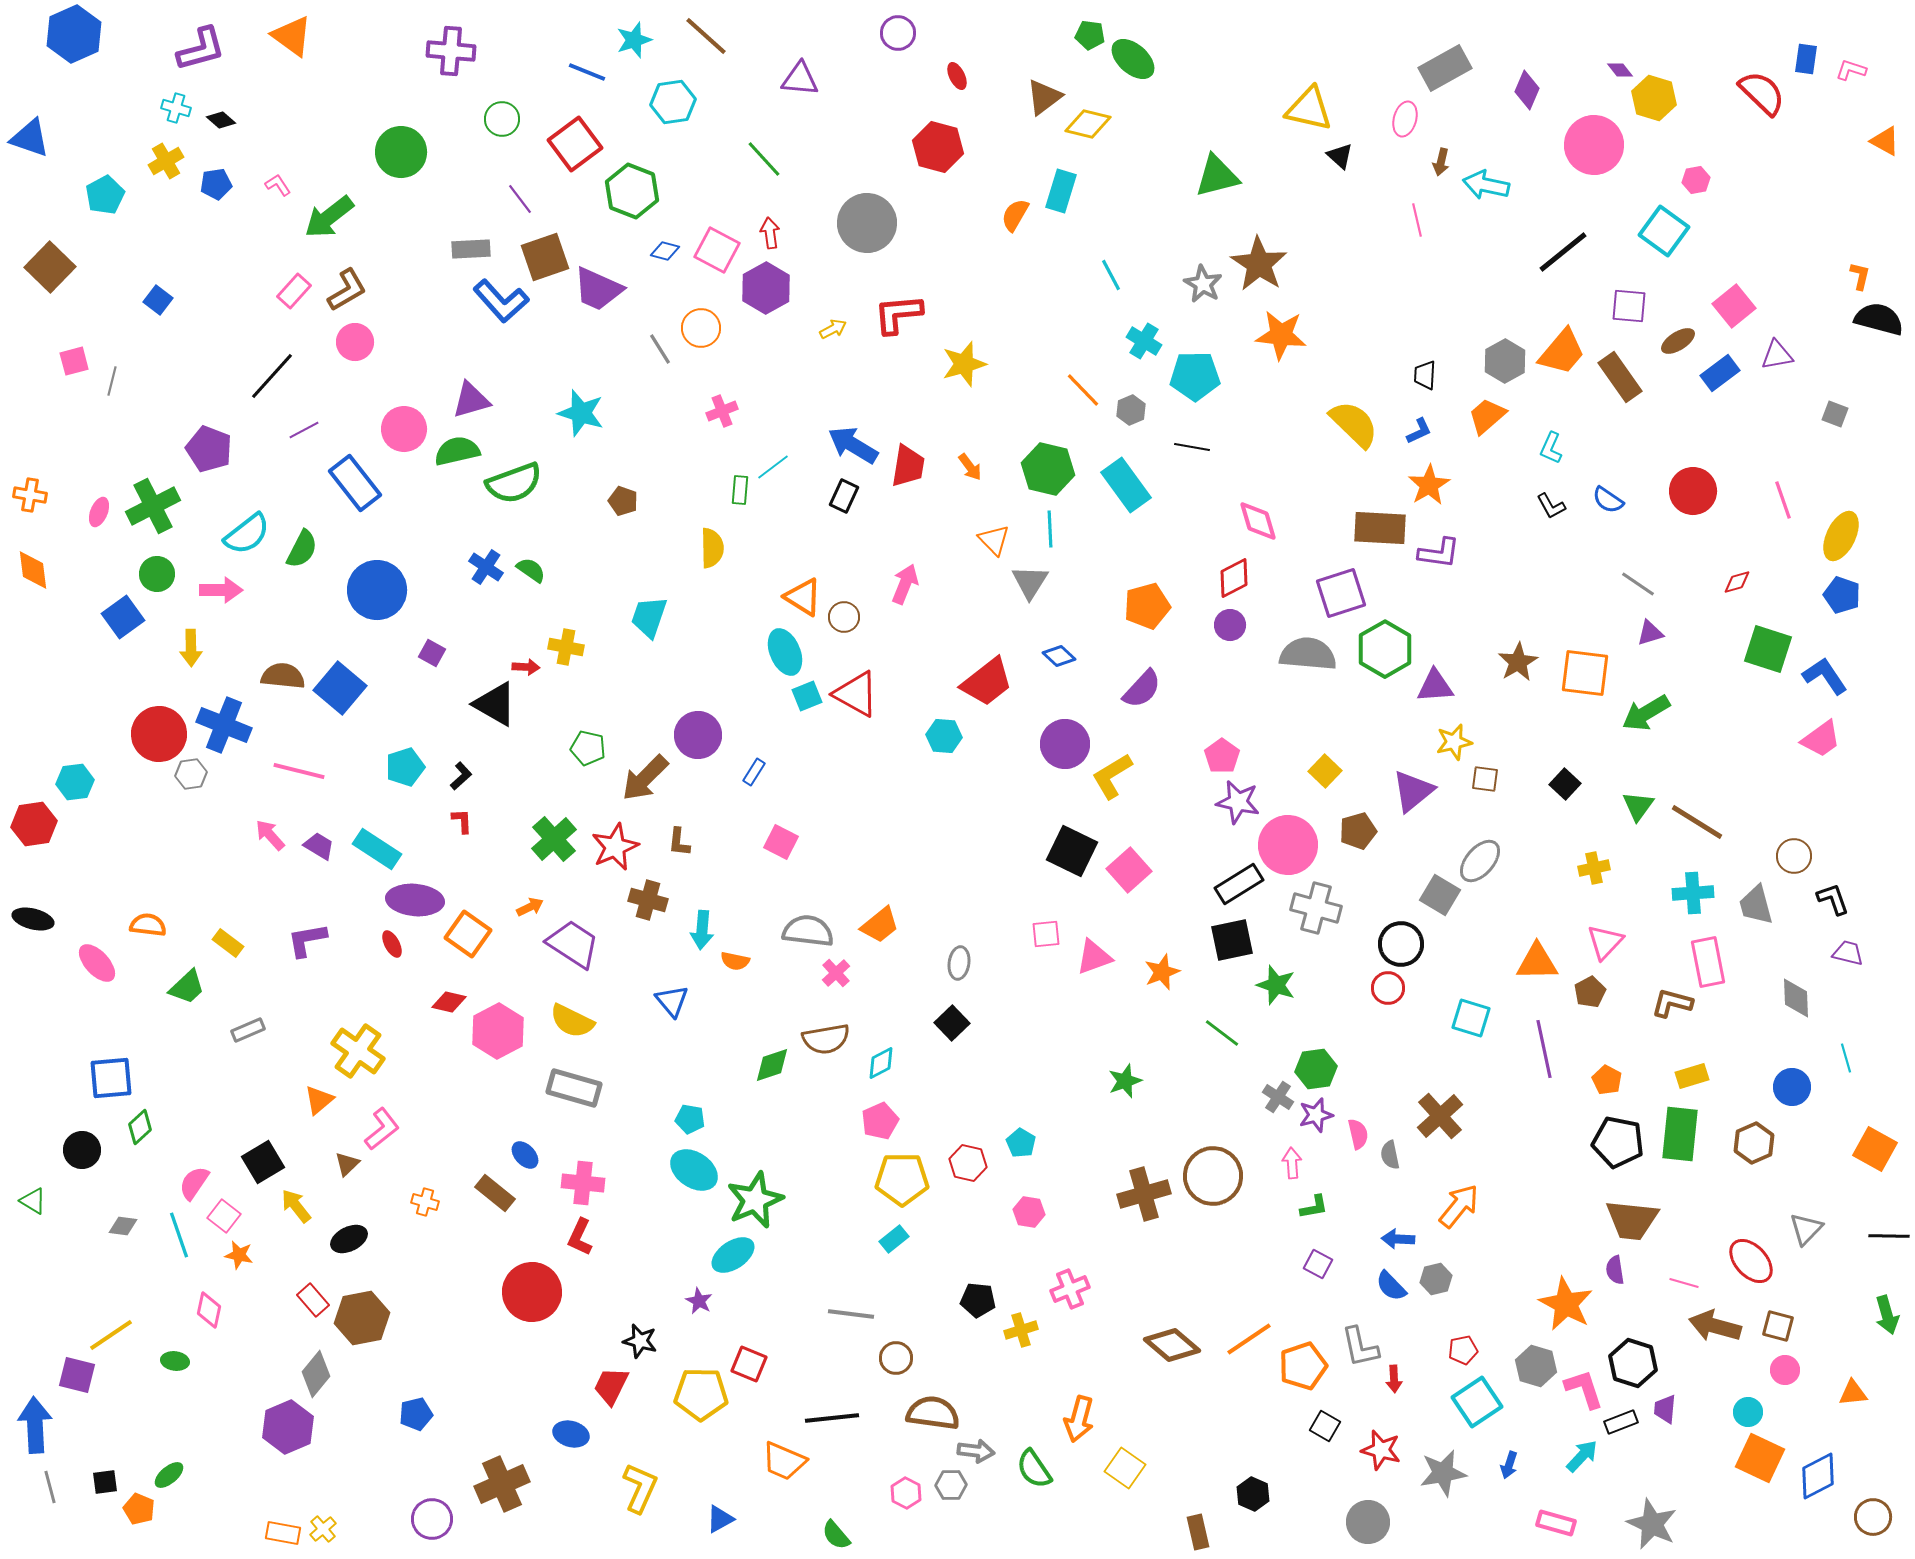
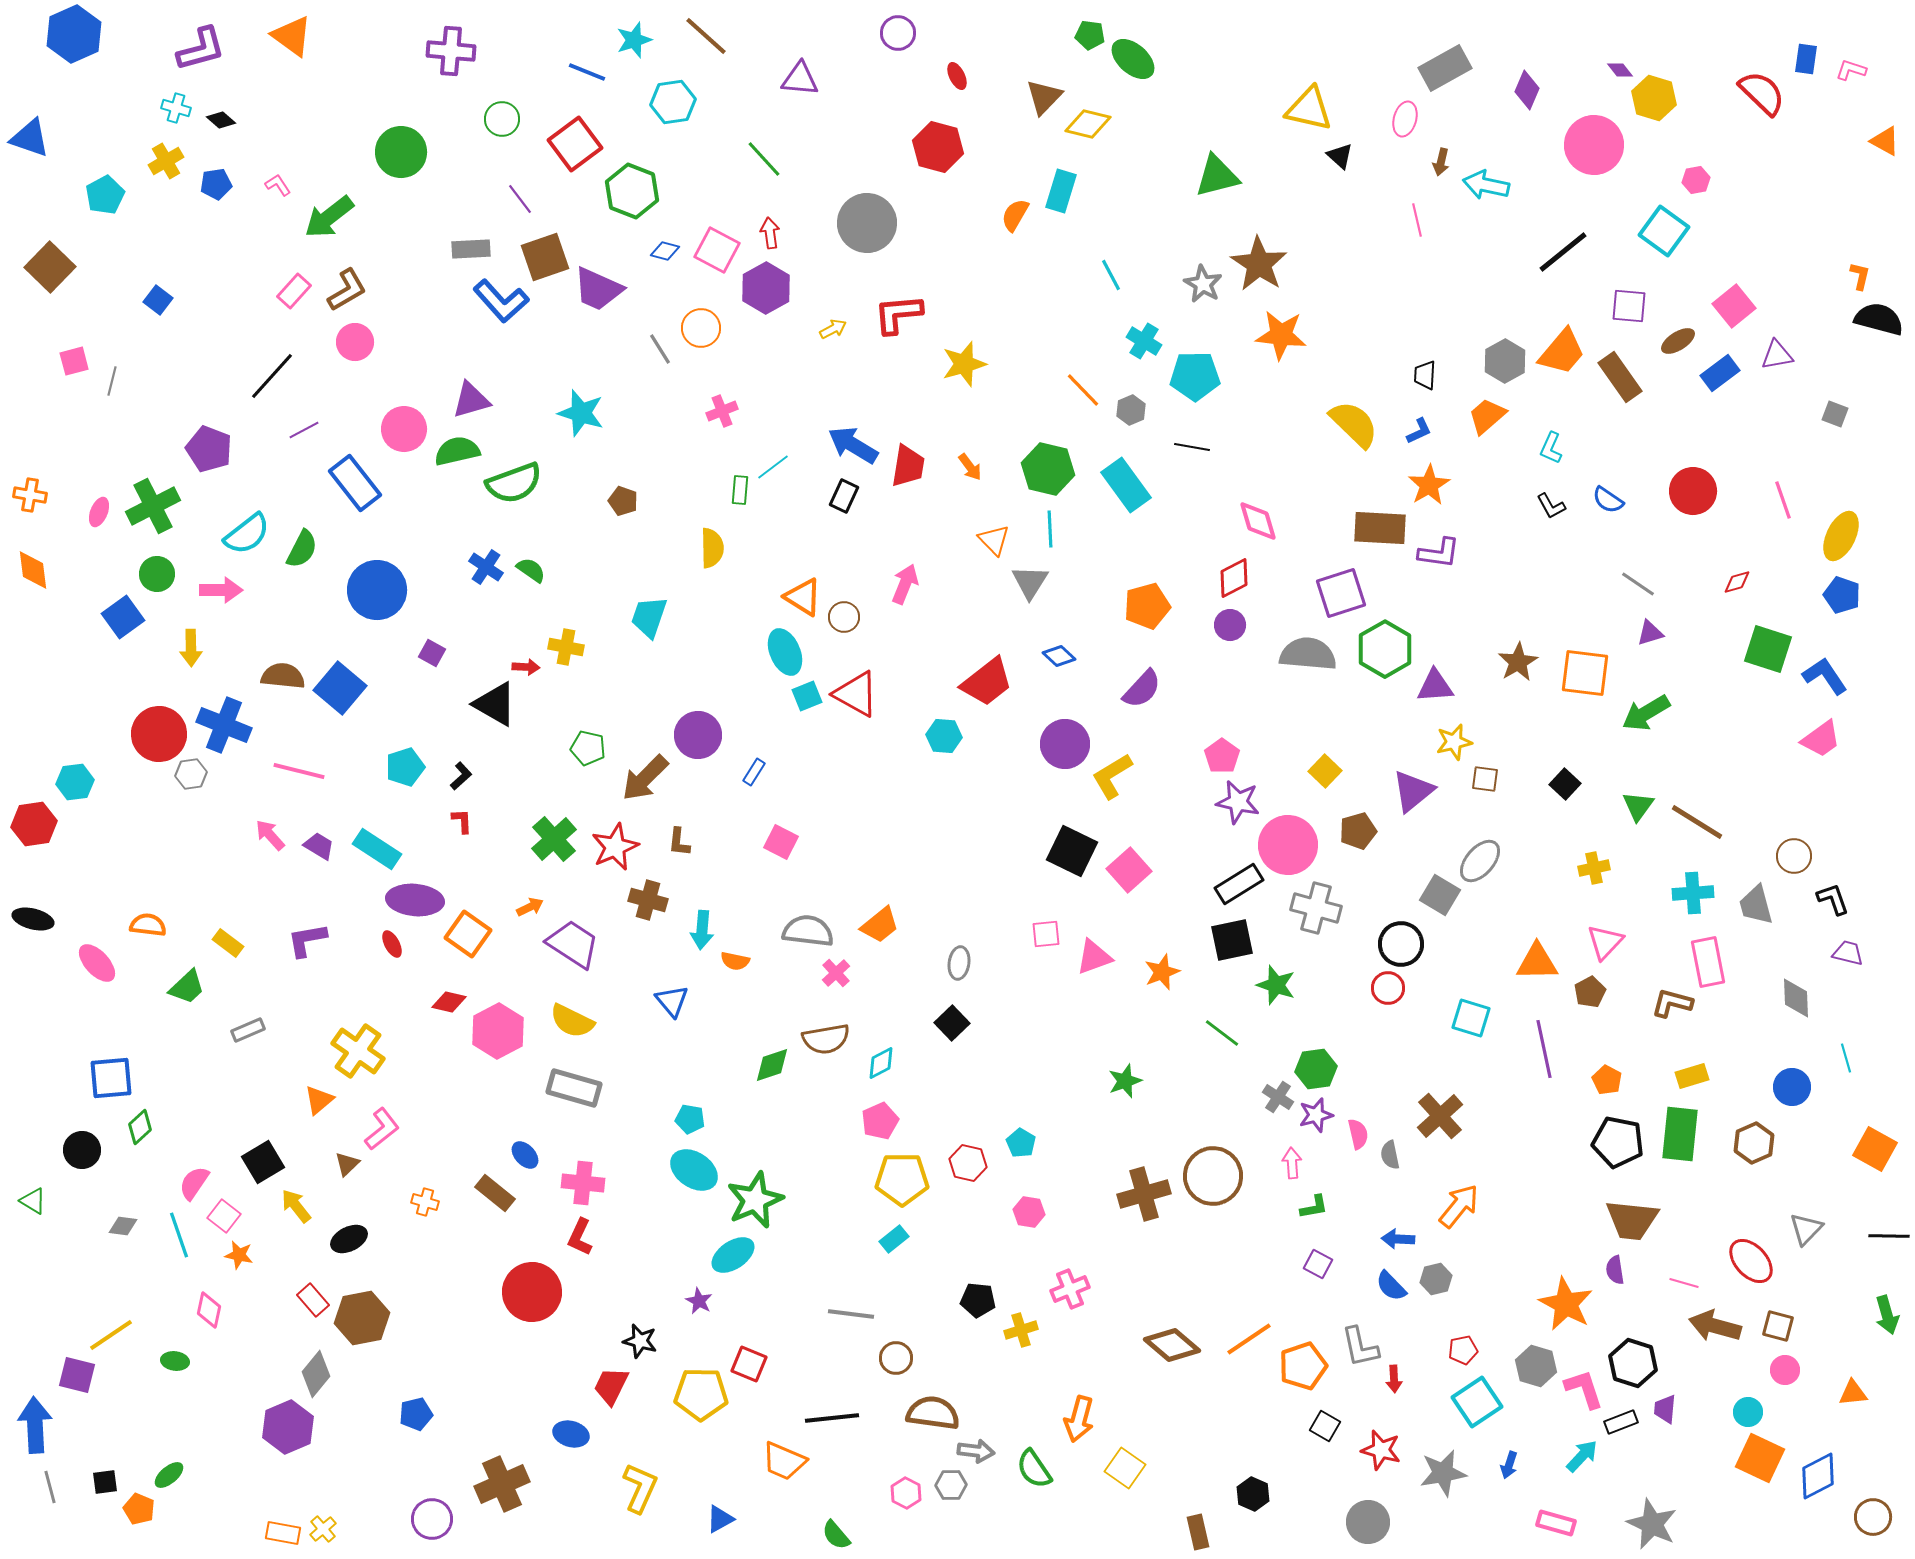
brown triangle at (1044, 97): rotated 9 degrees counterclockwise
